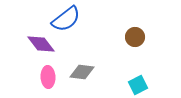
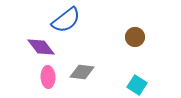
blue semicircle: moved 1 px down
purple diamond: moved 3 px down
cyan square: moved 1 px left; rotated 30 degrees counterclockwise
